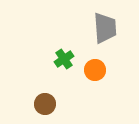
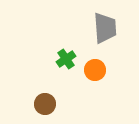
green cross: moved 2 px right
